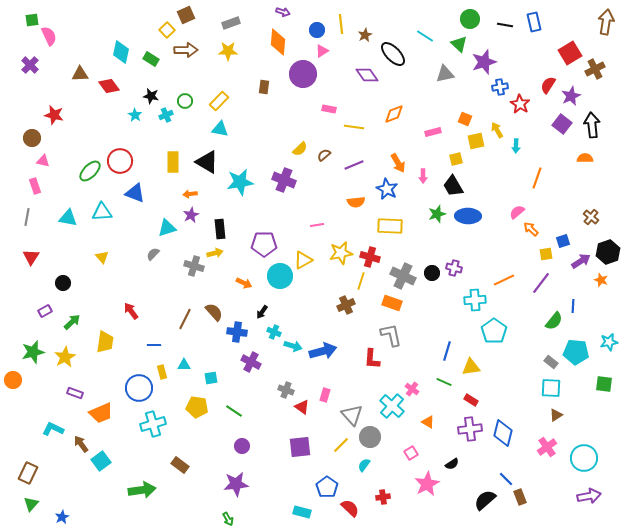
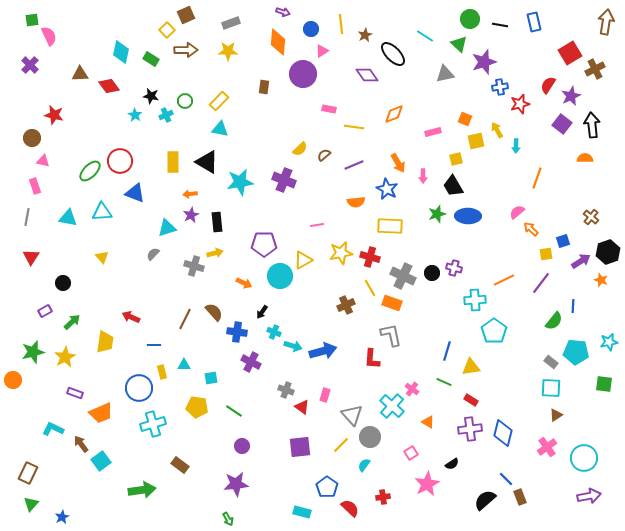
black line at (505, 25): moved 5 px left
blue circle at (317, 30): moved 6 px left, 1 px up
red star at (520, 104): rotated 24 degrees clockwise
black rectangle at (220, 229): moved 3 px left, 7 px up
yellow line at (361, 281): moved 9 px right, 7 px down; rotated 48 degrees counterclockwise
red arrow at (131, 311): moved 6 px down; rotated 30 degrees counterclockwise
